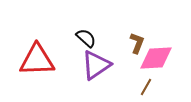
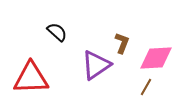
black semicircle: moved 29 px left, 6 px up
brown L-shape: moved 15 px left
red triangle: moved 6 px left, 18 px down
